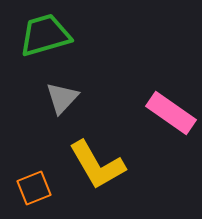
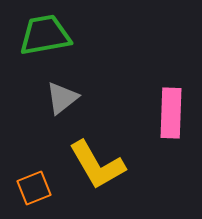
green trapezoid: rotated 6 degrees clockwise
gray triangle: rotated 9 degrees clockwise
pink rectangle: rotated 57 degrees clockwise
